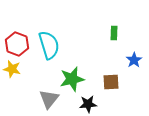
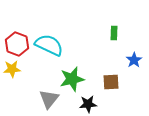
cyan semicircle: rotated 48 degrees counterclockwise
yellow star: rotated 18 degrees counterclockwise
